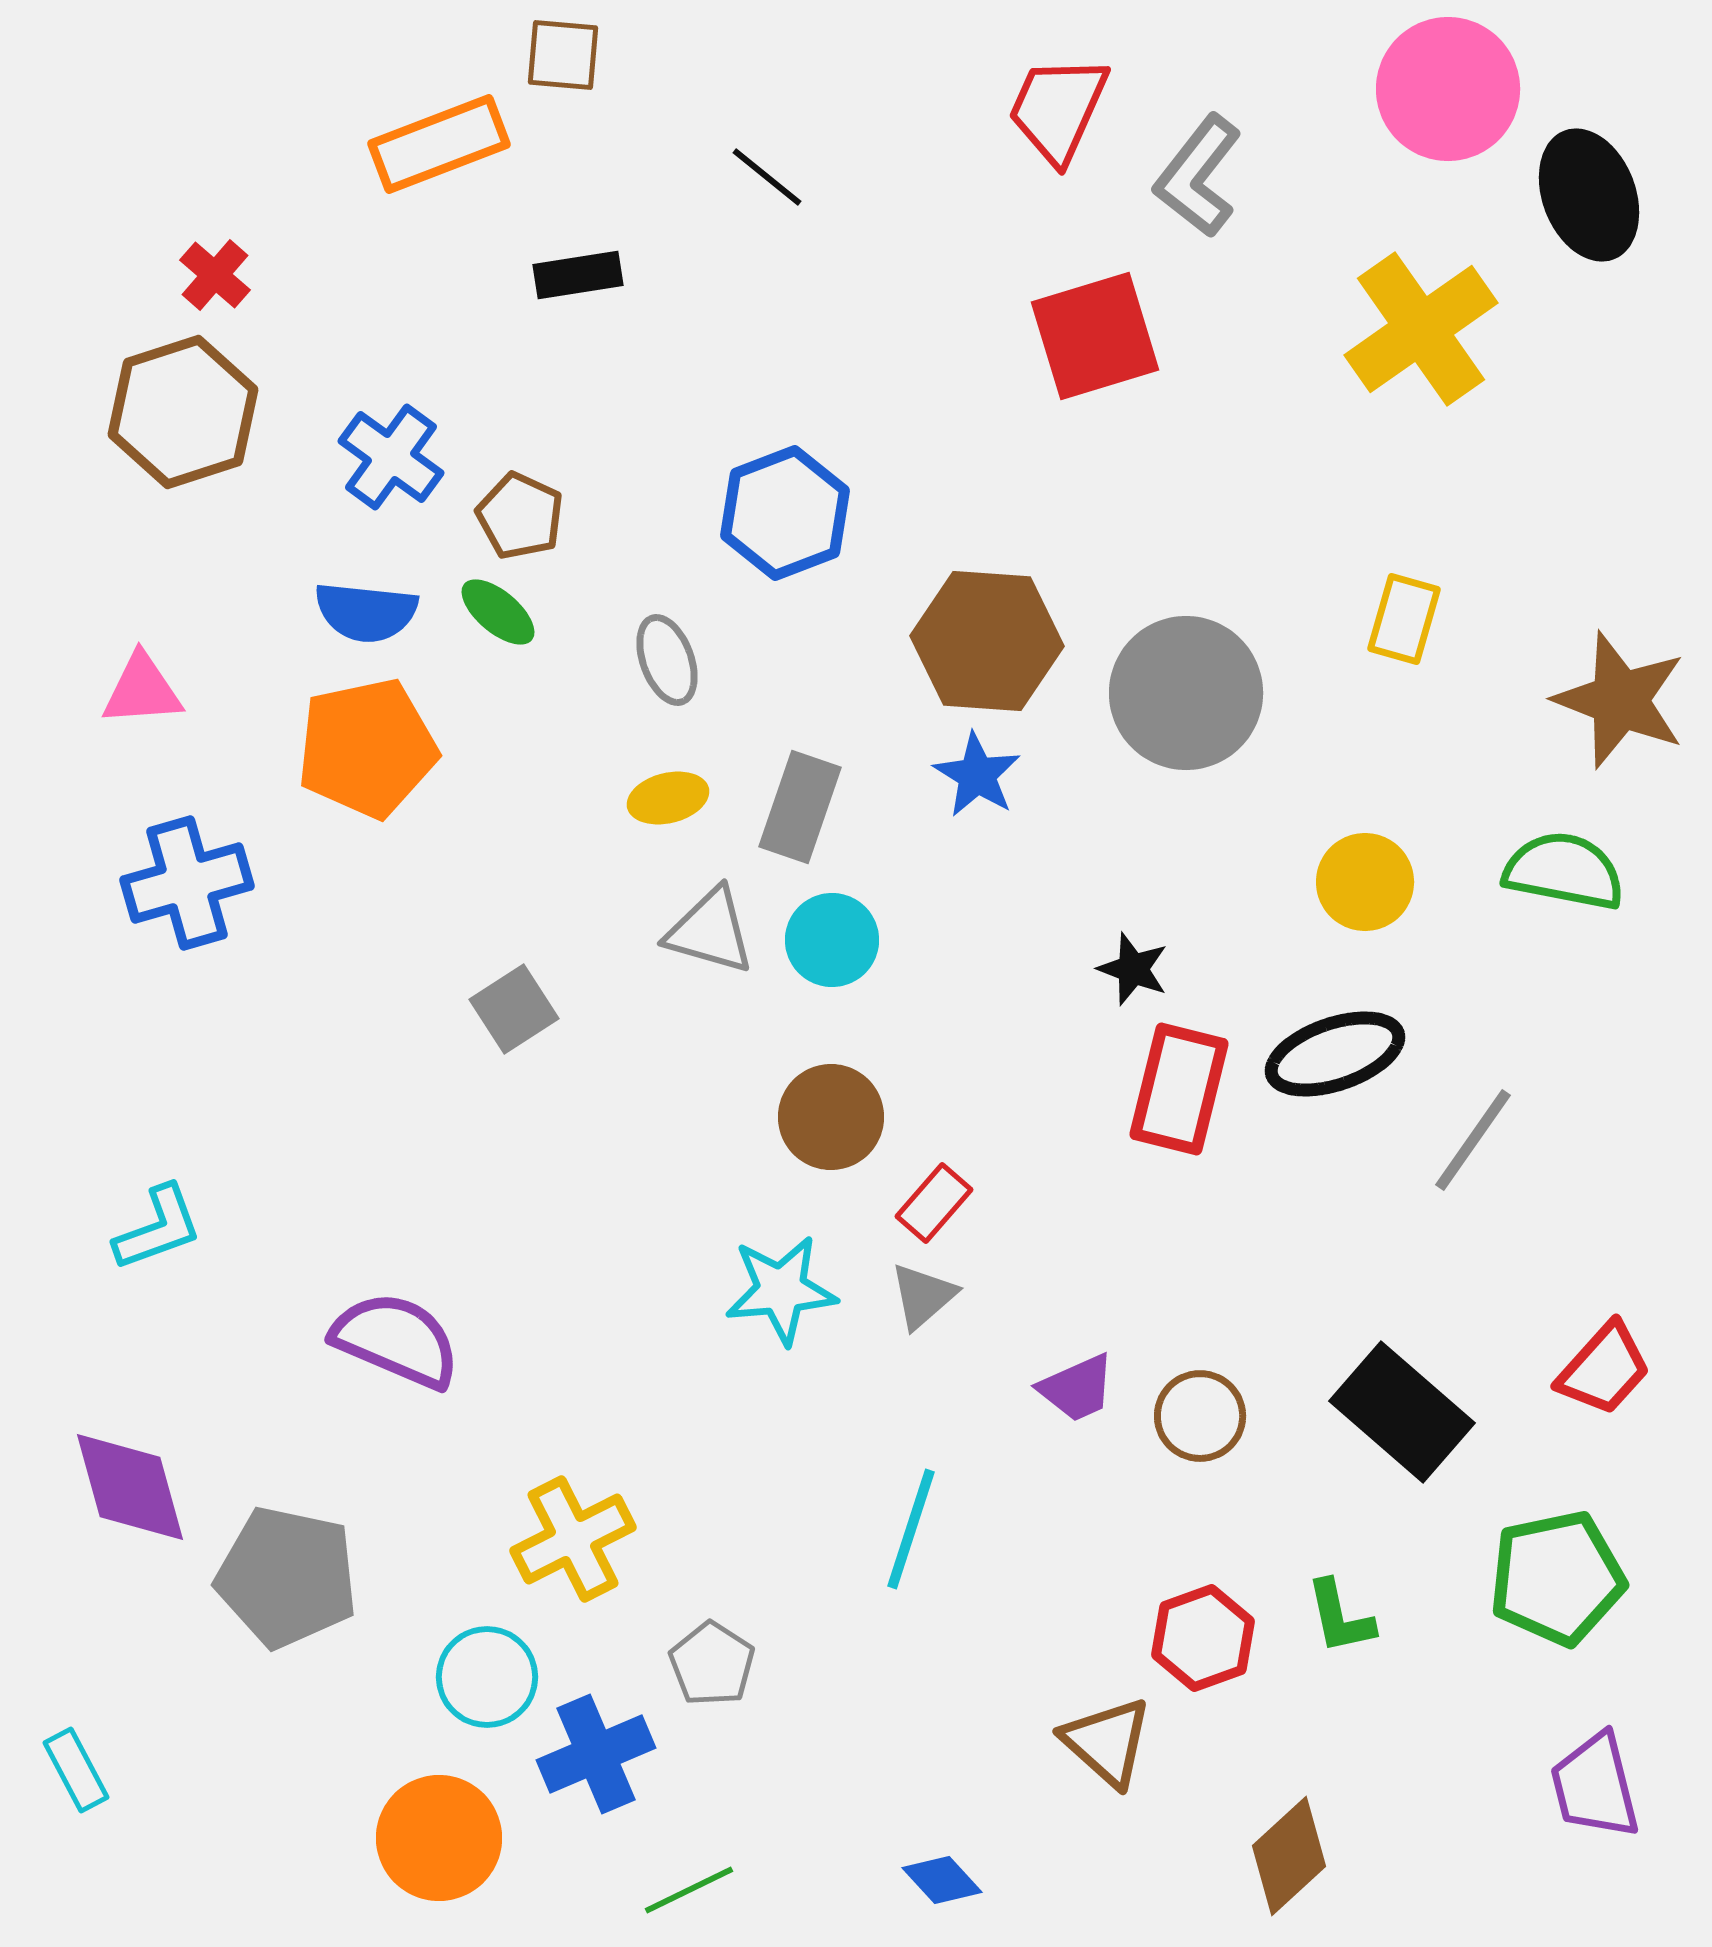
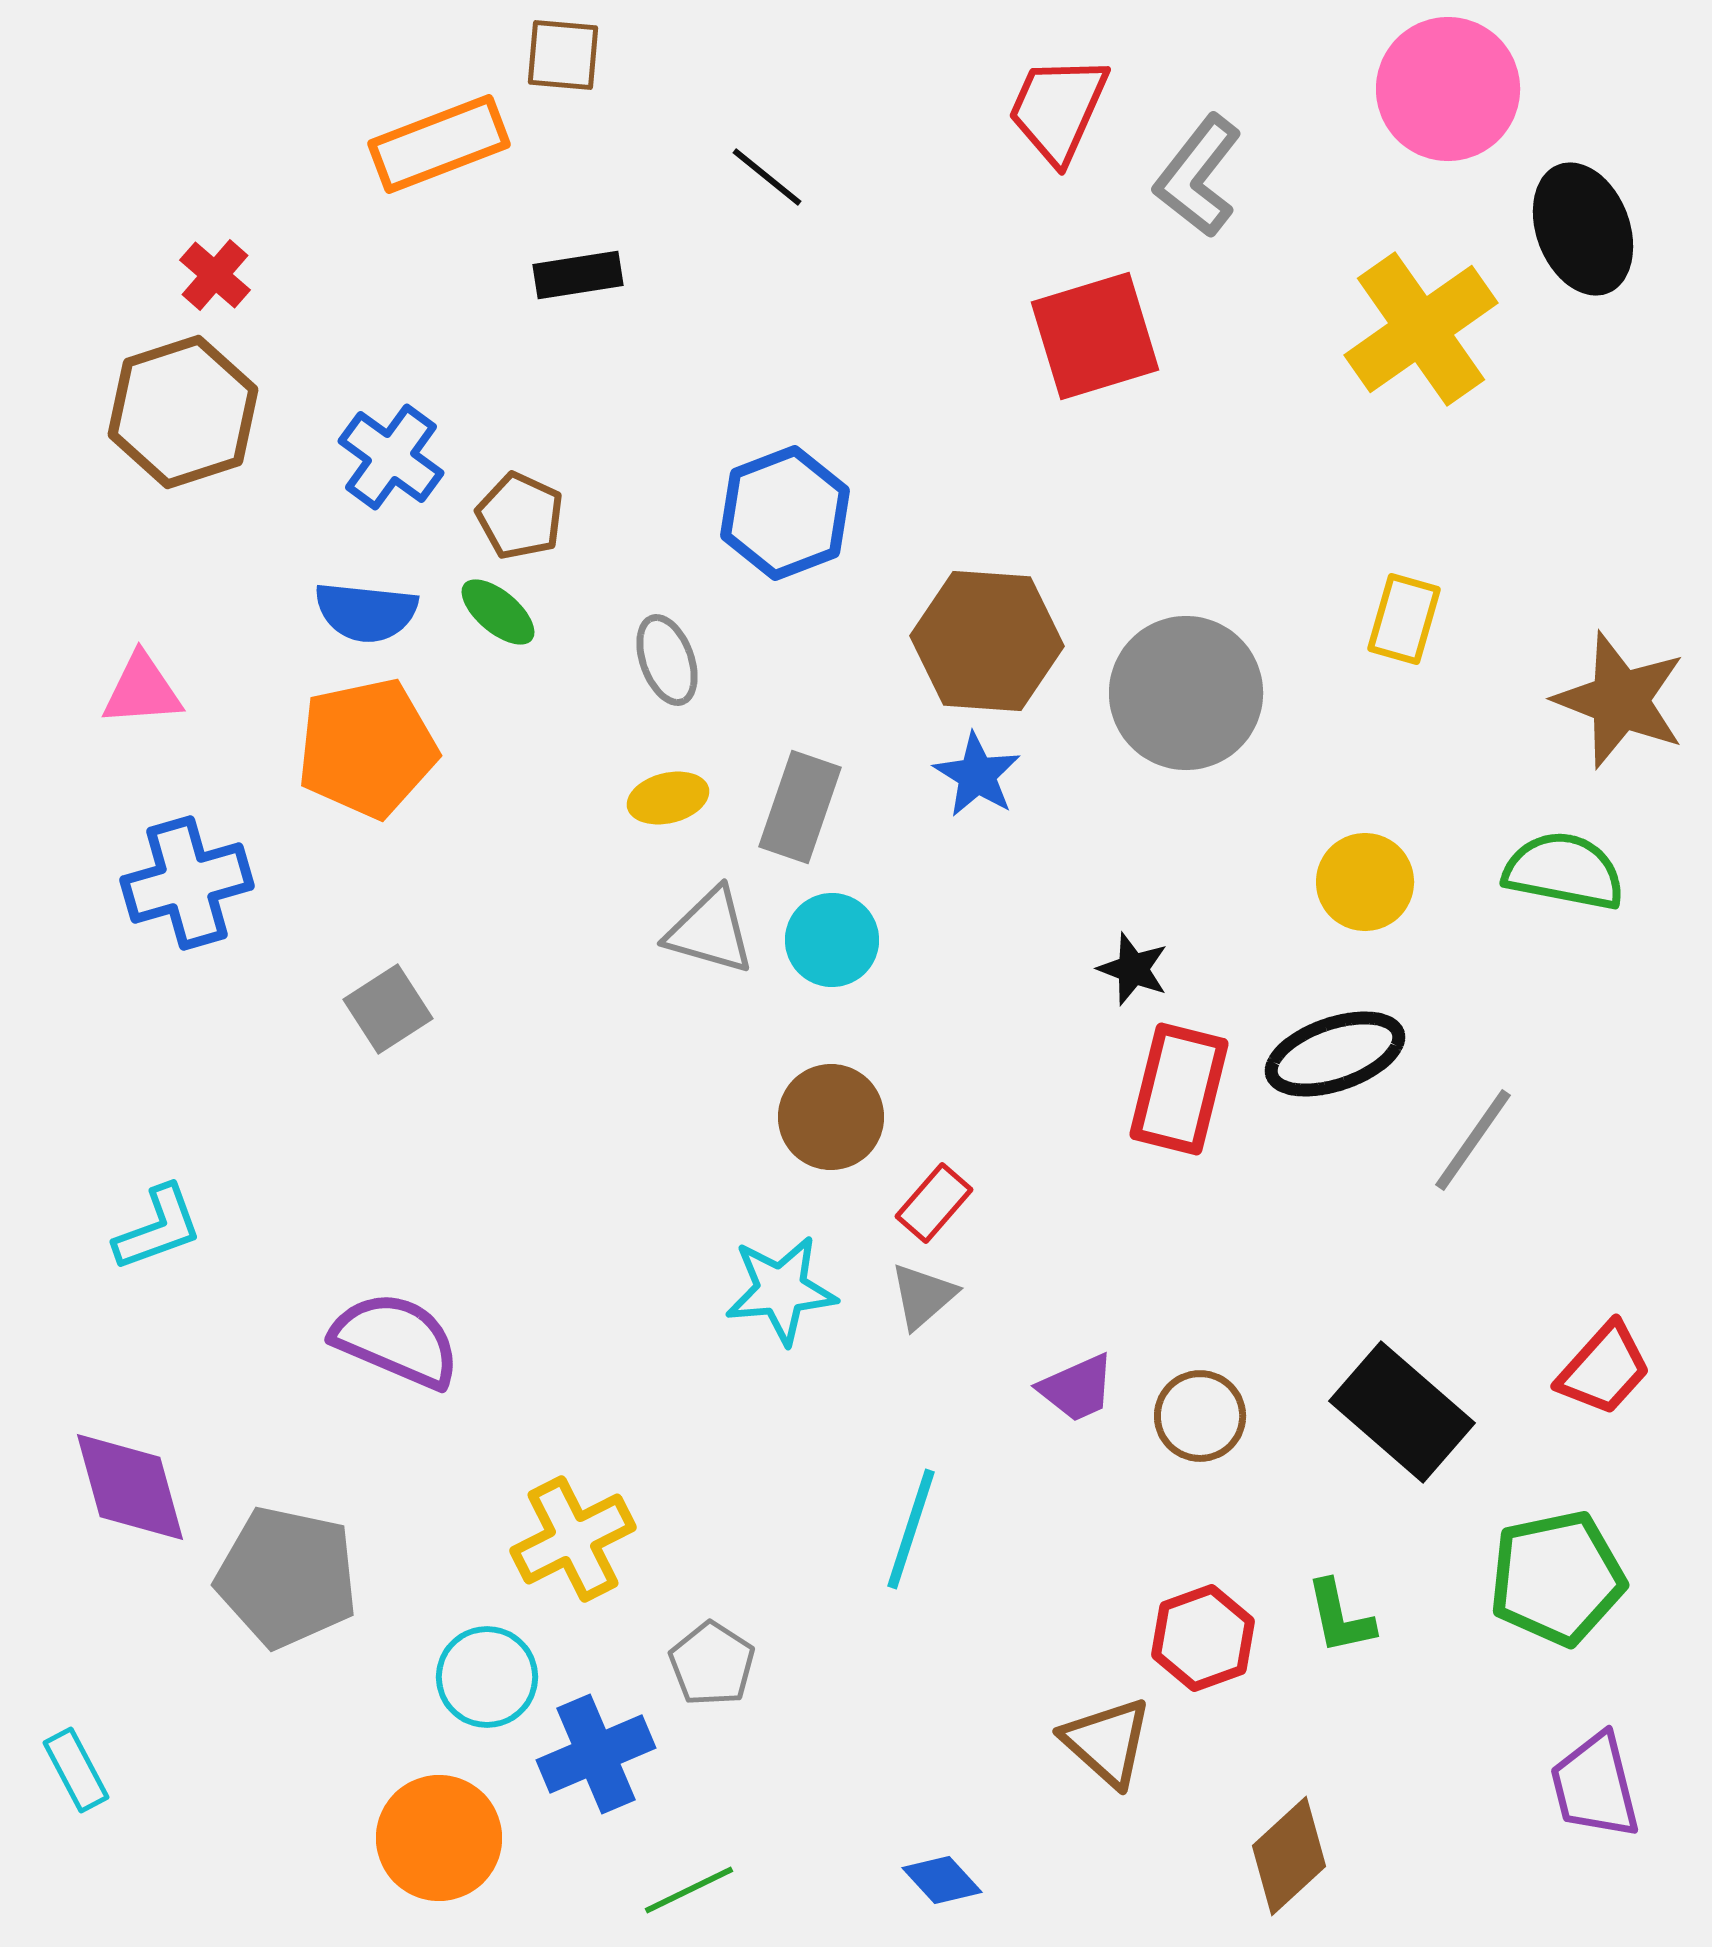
black ellipse at (1589, 195): moved 6 px left, 34 px down
gray square at (514, 1009): moved 126 px left
